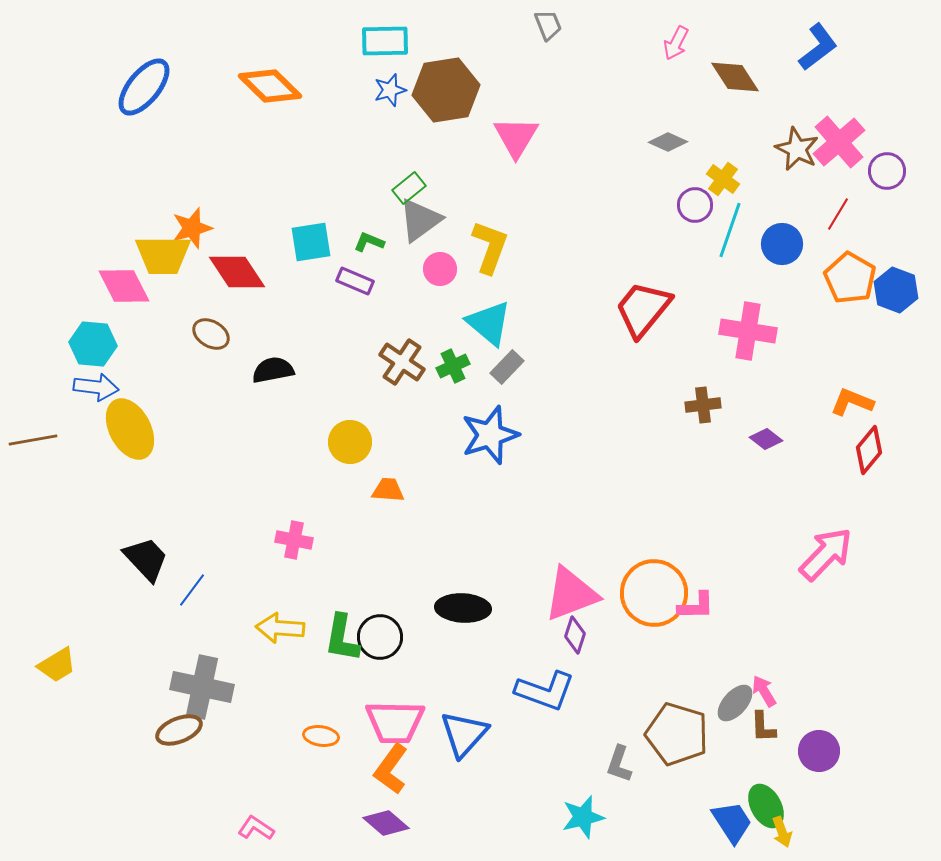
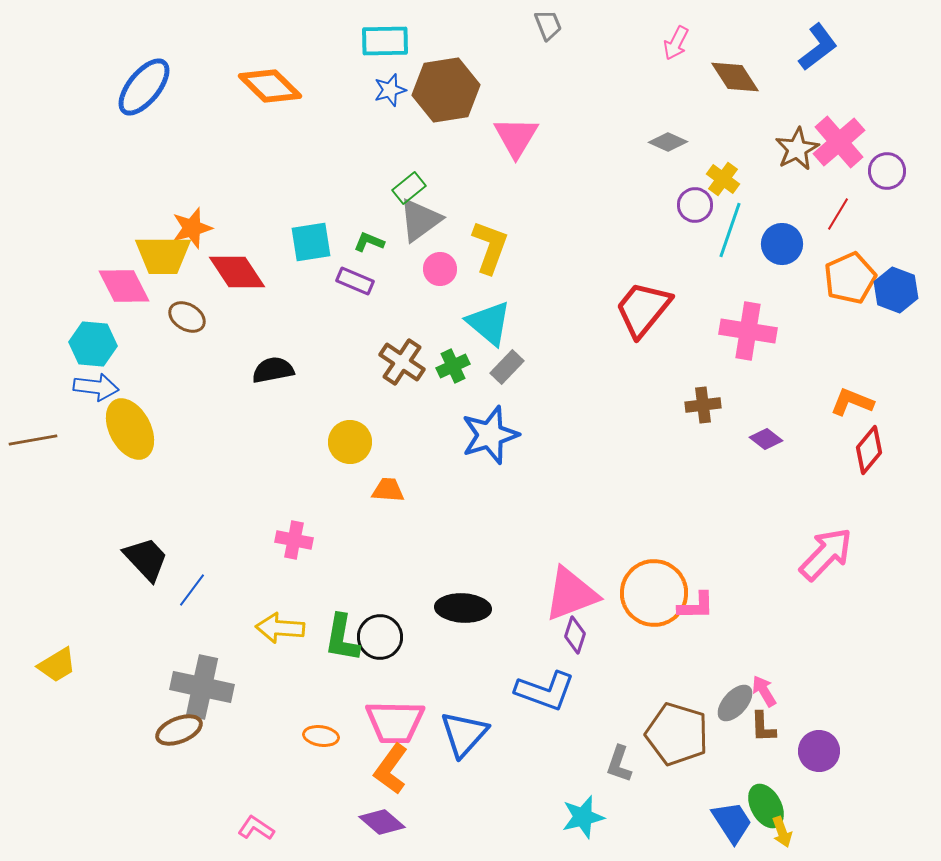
brown star at (797, 149): rotated 18 degrees clockwise
orange pentagon at (850, 278): rotated 18 degrees clockwise
brown ellipse at (211, 334): moved 24 px left, 17 px up
purple diamond at (386, 823): moved 4 px left, 1 px up
